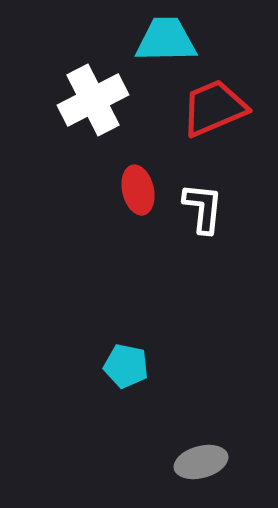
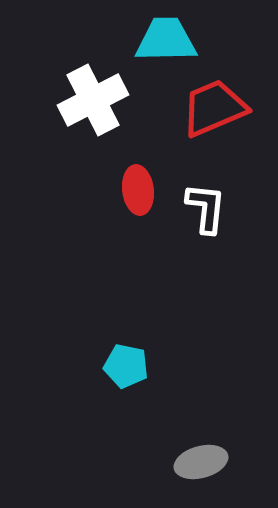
red ellipse: rotated 6 degrees clockwise
white L-shape: moved 3 px right
